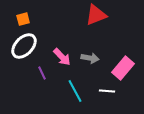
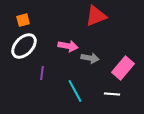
red triangle: moved 1 px down
orange square: moved 1 px down
pink arrow: moved 6 px right, 11 px up; rotated 36 degrees counterclockwise
purple line: rotated 32 degrees clockwise
white line: moved 5 px right, 3 px down
